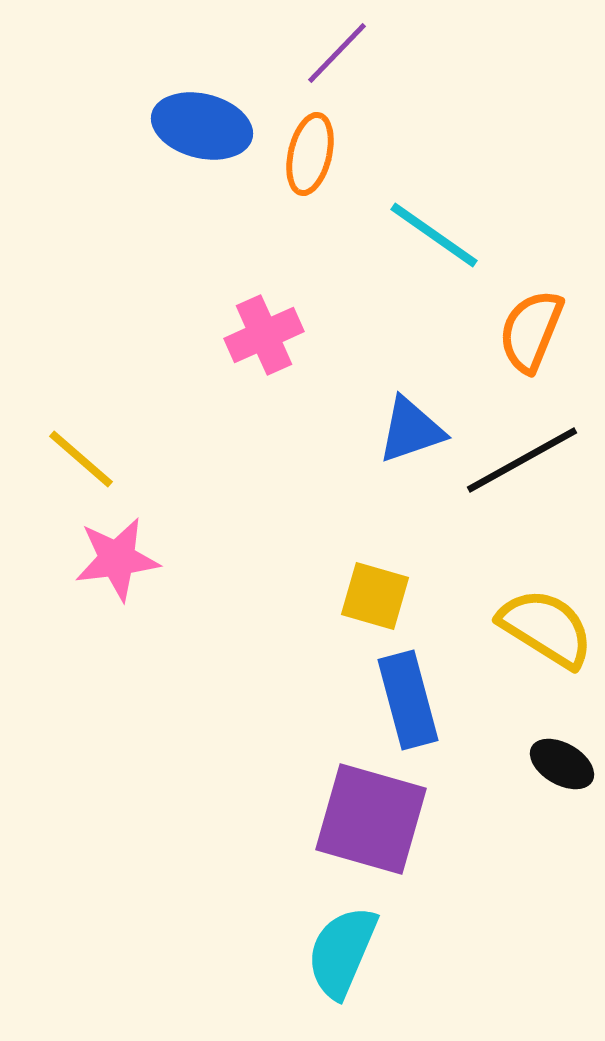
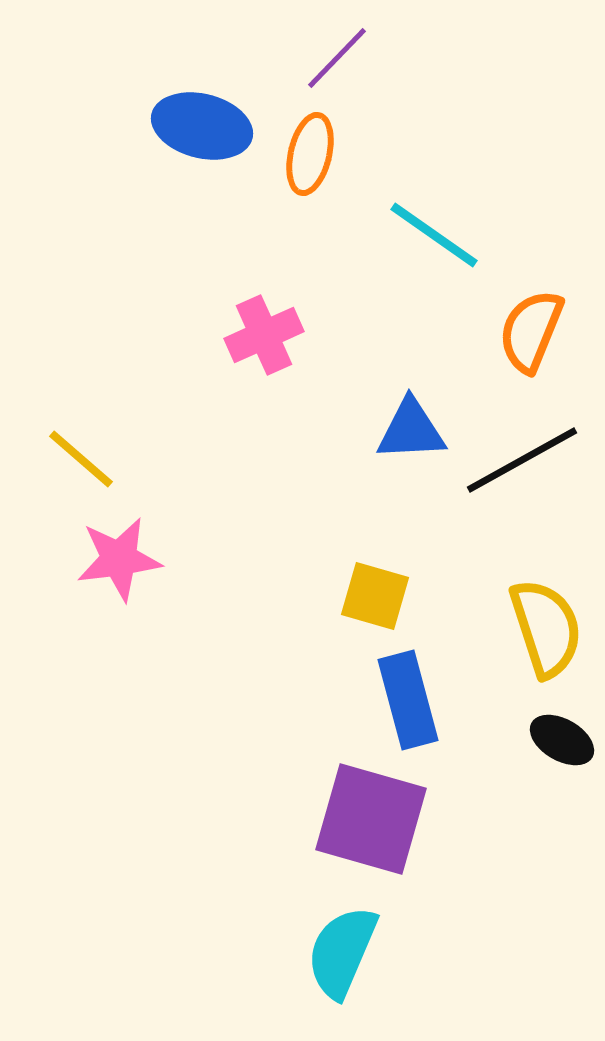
purple line: moved 5 px down
blue triangle: rotated 16 degrees clockwise
pink star: moved 2 px right
yellow semicircle: rotated 40 degrees clockwise
black ellipse: moved 24 px up
